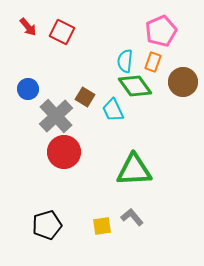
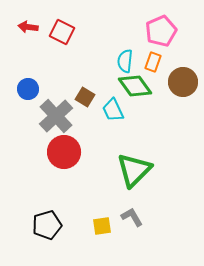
red arrow: rotated 138 degrees clockwise
green triangle: rotated 42 degrees counterclockwise
gray L-shape: rotated 10 degrees clockwise
